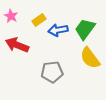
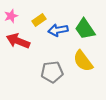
pink star: rotated 24 degrees clockwise
green trapezoid: rotated 70 degrees counterclockwise
red arrow: moved 1 px right, 4 px up
yellow semicircle: moved 7 px left, 3 px down
